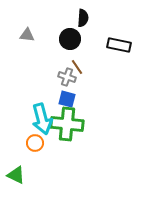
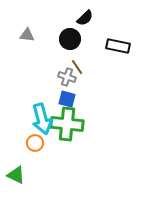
black semicircle: moved 2 px right; rotated 42 degrees clockwise
black rectangle: moved 1 px left, 1 px down
